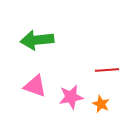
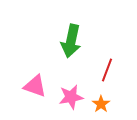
green arrow: moved 34 px right, 1 px down; rotated 72 degrees counterclockwise
red line: rotated 65 degrees counterclockwise
orange star: rotated 12 degrees clockwise
